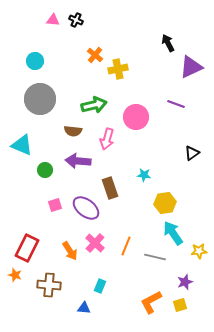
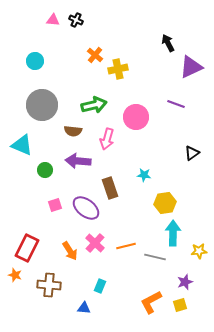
gray circle: moved 2 px right, 6 px down
cyan arrow: rotated 35 degrees clockwise
orange line: rotated 54 degrees clockwise
